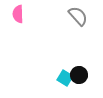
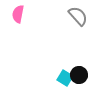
pink semicircle: rotated 12 degrees clockwise
